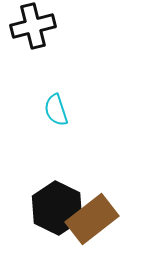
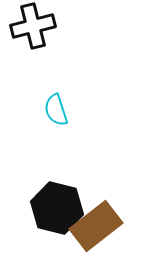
black hexagon: rotated 12 degrees counterclockwise
brown rectangle: moved 4 px right, 7 px down
